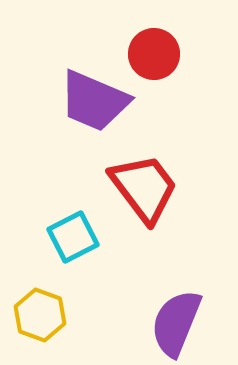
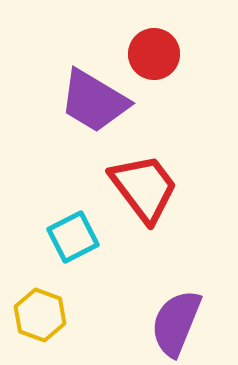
purple trapezoid: rotated 8 degrees clockwise
